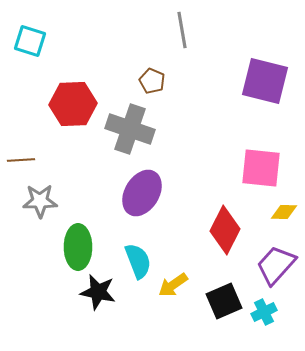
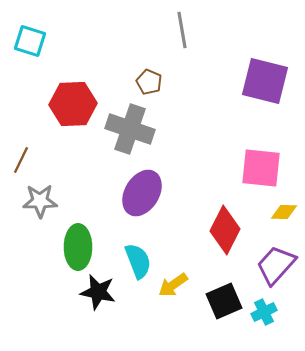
brown pentagon: moved 3 px left, 1 px down
brown line: rotated 60 degrees counterclockwise
